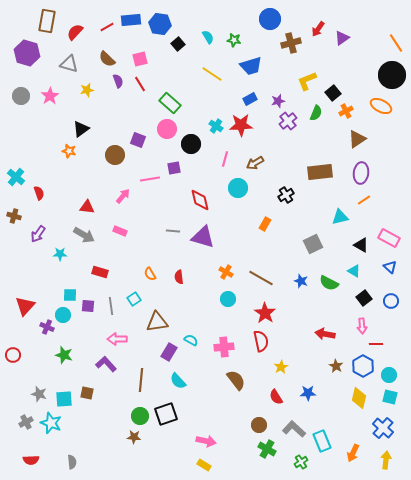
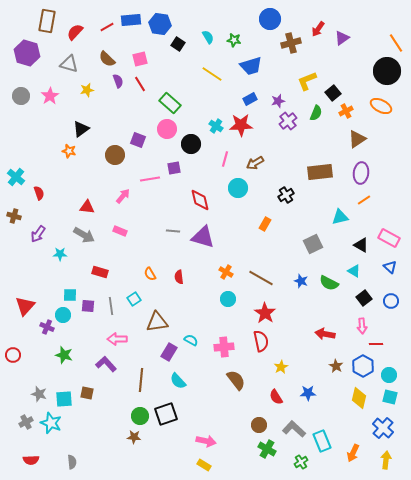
black square at (178, 44): rotated 16 degrees counterclockwise
black circle at (392, 75): moved 5 px left, 4 px up
